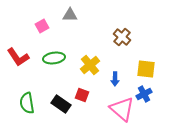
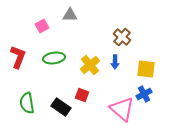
red L-shape: rotated 125 degrees counterclockwise
blue arrow: moved 17 px up
black rectangle: moved 3 px down
